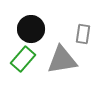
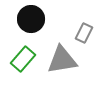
black circle: moved 10 px up
gray rectangle: moved 1 px right, 1 px up; rotated 18 degrees clockwise
